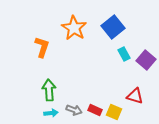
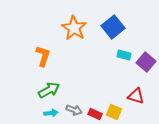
orange L-shape: moved 1 px right, 9 px down
cyan rectangle: moved 1 px down; rotated 48 degrees counterclockwise
purple square: moved 2 px down
green arrow: rotated 65 degrees clockwise
red triangle: moved 1 px right
red rectangle: moved 4 px down
